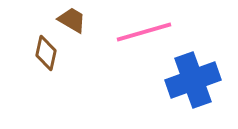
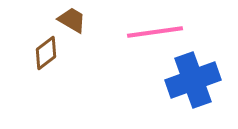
pink line: moved 11 px right; rotated 8 degrees clockwise
brown diamond: rotated 40 degrees clockwise
